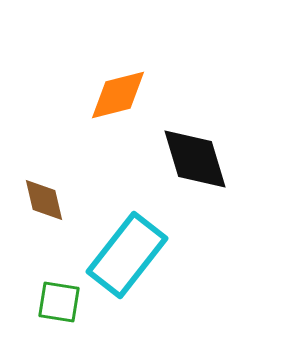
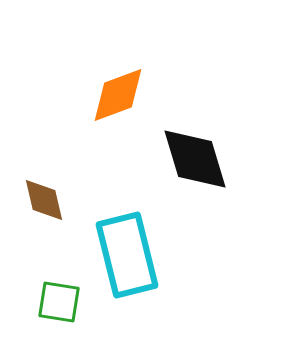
orange diamond: rotated 6 degrees counterclockwise
cyan rectangle: rotated 52 degrees counterclockwise
